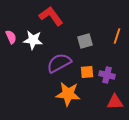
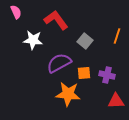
red L-shape: moved 5 px right, 4 px down
pink semicircle: moved 5 px right, 25 px up
gray square: rotated 35 degrees counterclockwise
orange square: moved 3 px left, 1 px down
red triangle: moved 1 px right, 1 px up
